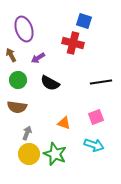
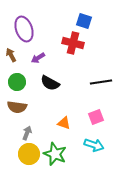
green circle: moved 1 px left, 2 px down
